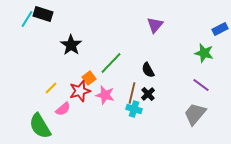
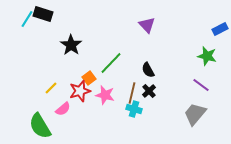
purple triangle: moved 8 px left; rotated 24 degrees counterclockwise
green star: moved 3 px right, 3 px down
black cross: moved 1 px right, 3 px up
